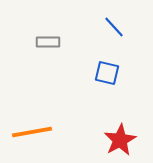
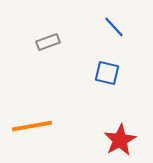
gray rectangle: rotated 20 degrees counterclockwise
orange line: moved 6 px up
